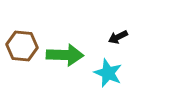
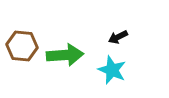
green arrow: rotated 6 degrees counterclockwise
cyan star: moved 4 px right, 3 px up
